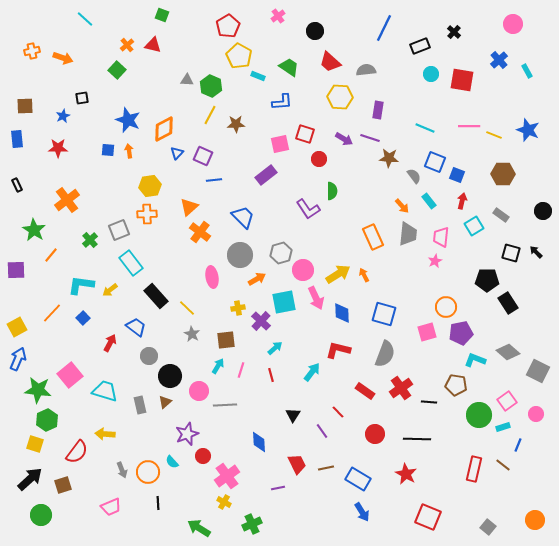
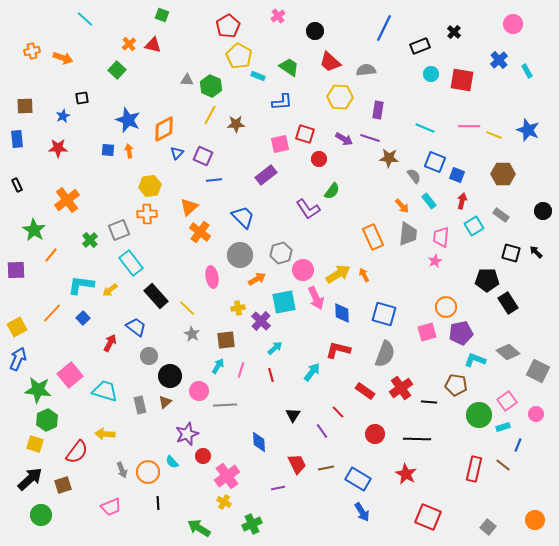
orange cross at (127, 45): moved 2 px right, 1 px up
green semicircle at (332, 191): rotated 36 degrees clockwise
